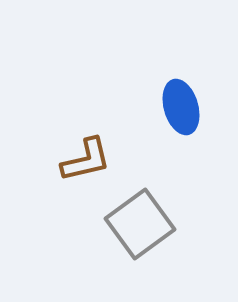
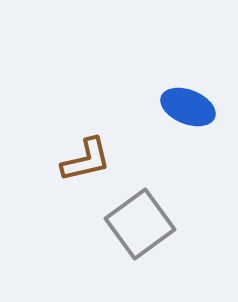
blue ellipse: moved 7 px right; rotated 52 degrees counterclockwise
